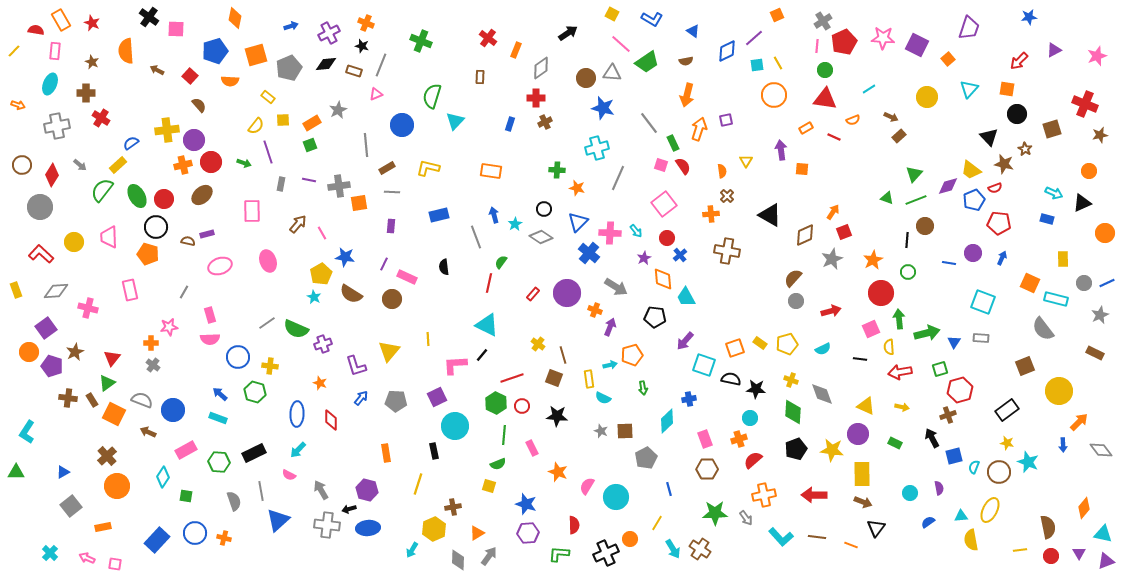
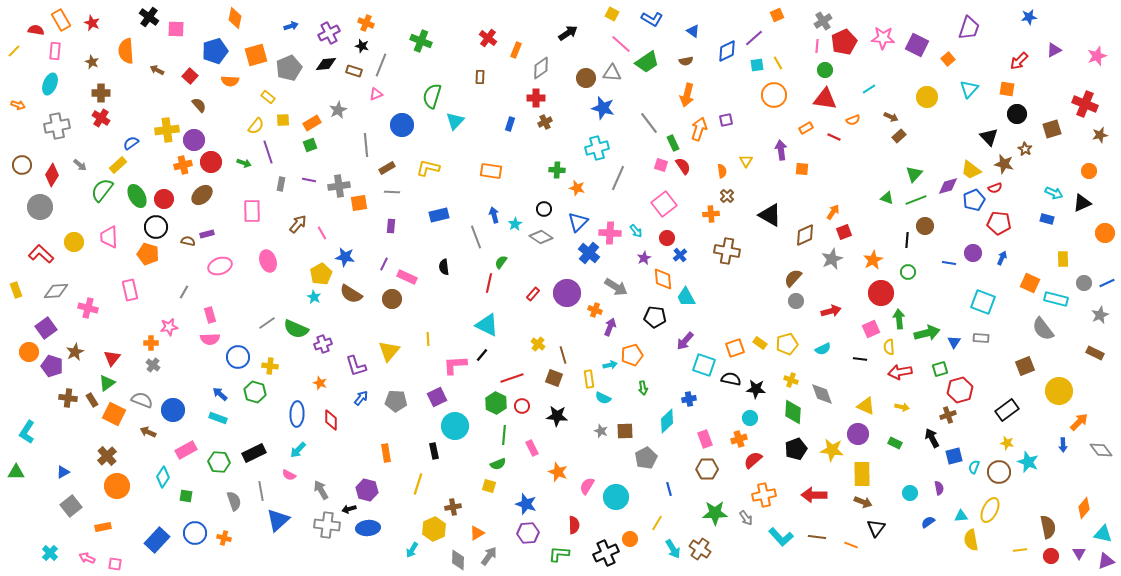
brown cross at (86, 93): moved 15 px right
